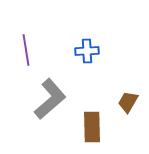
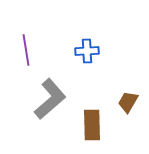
brown rectangle: moved 2 px up
